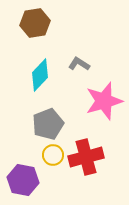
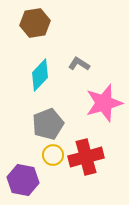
pink star: moved 2 px down
